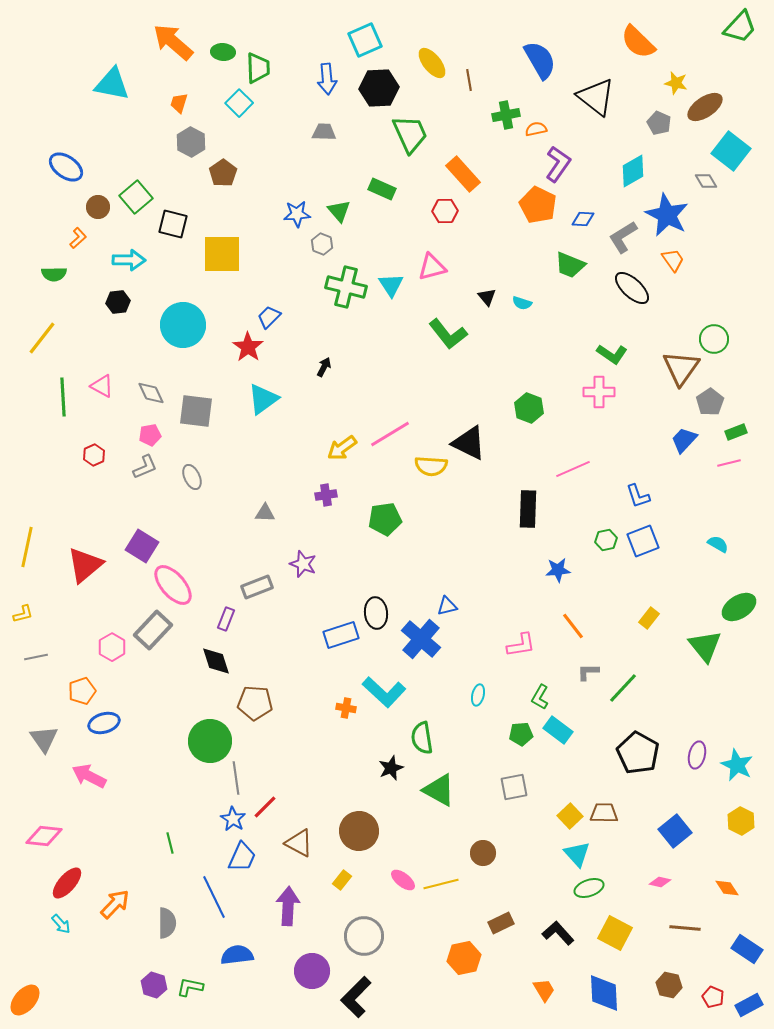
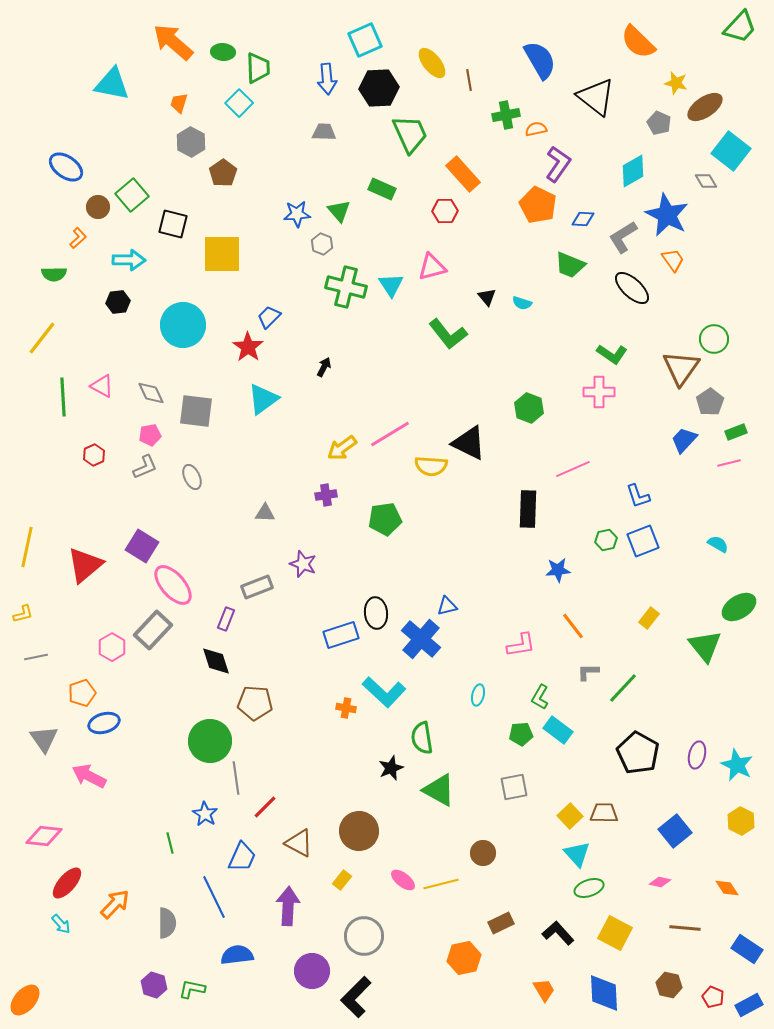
green square at (136, 197): moved 4 px left, 2 px up
orange pentagon at (82, 691): moved 2 px down
blue star at (233, 819): moved 28 px left, 5 px up
green L-shape at (190, 987): moved 2 px right, 2 px down
